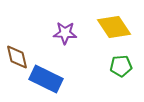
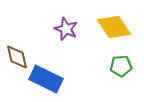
purple star: moved 1 px right, 4 px up; rotated 20 degrees clockwise
